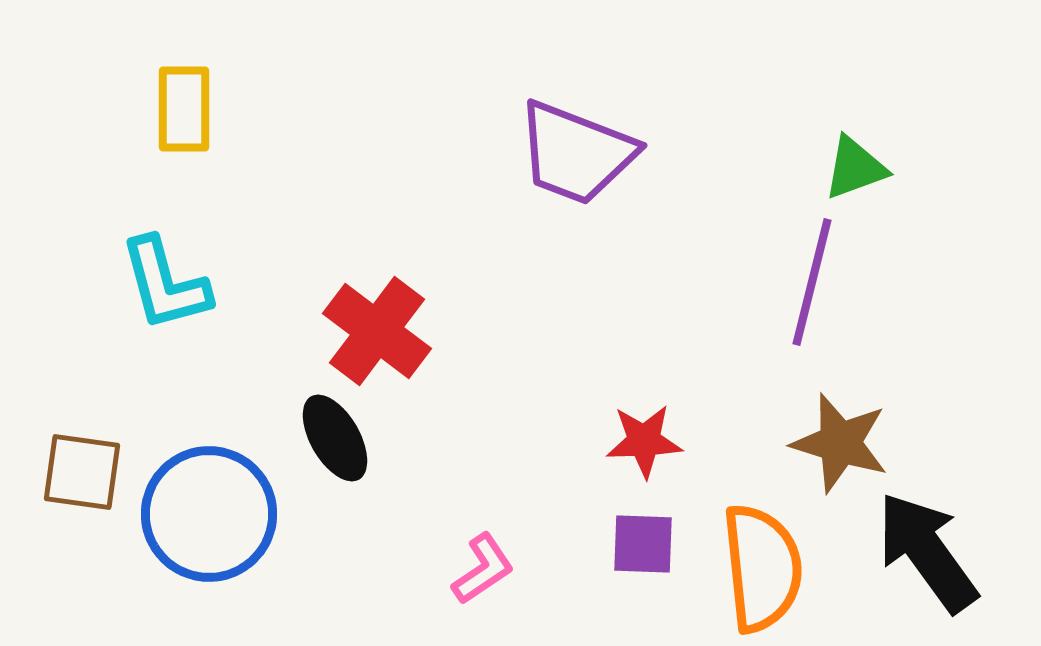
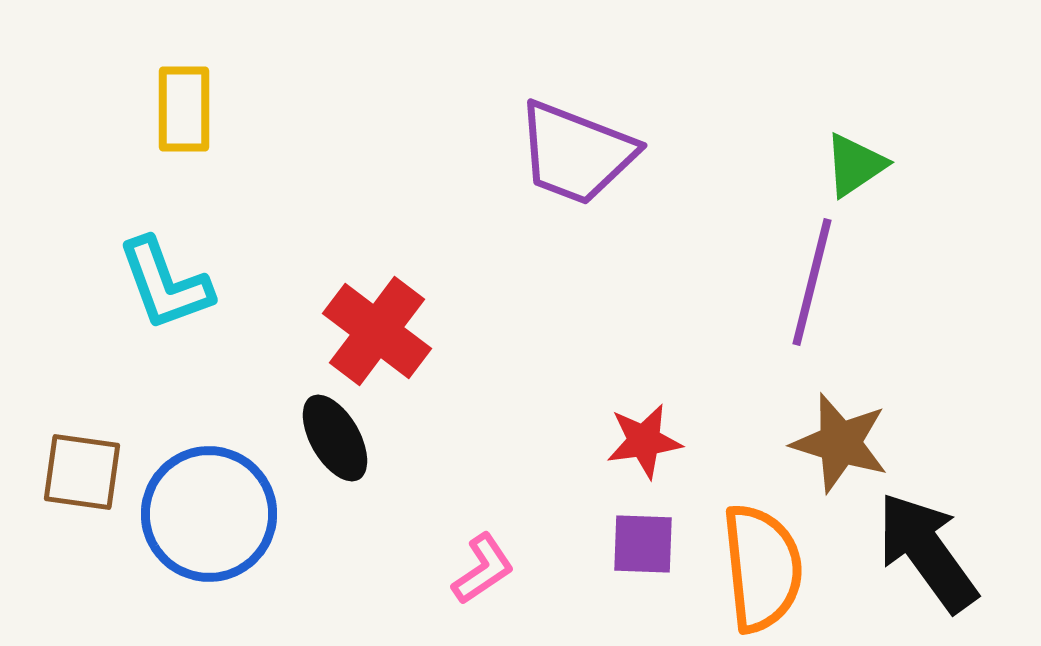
green triangle: moved 3 px up; rotated 14 degrees counterclockwise
cyan L-shape: rotated 5 degrees counterclockwise
red star: rotated 6 degrees counterclockwise
